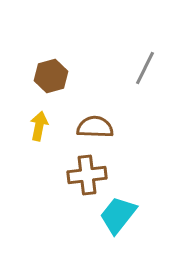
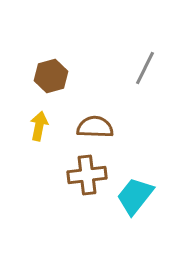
cyan trapezoid: moved 17 px right, 19 px up
